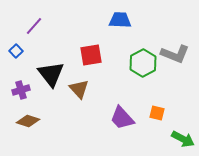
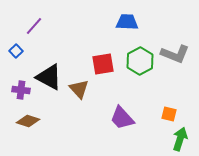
blue trapezoid: moved 7 px right, 2 px down
red square: moved 12 px right, 9 px down
green hexagon: moved 3 px left, 2 px up
black triangle: moved 2 px left, 3 px down; rotated 24 degrees counterclockwise
purple cross: rotated 24 degrees clockwise
orange square: moved 12 px right, 1 px down
green arrow: moved 3 px left; rotated 100 degrees counterclockwise
